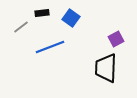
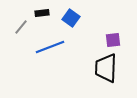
gray line: rotated 14 degrees counterclockwise
purple square: moved 3 px left, 1 px down; rotated 21 degrees clockwise
